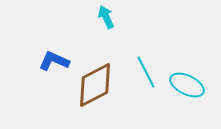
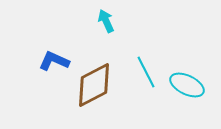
cyan arrow: moved 4 px down
brown diamond: moved 1 px left
